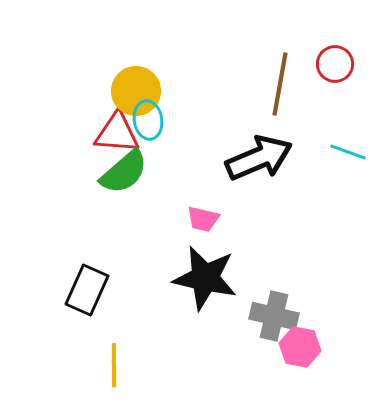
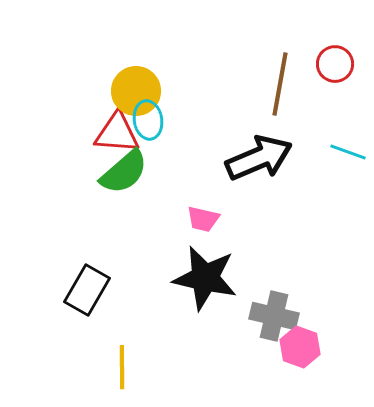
black rectangle: rotated 6 degrees clockwise
pink hexagon: rotated 9 degrees clockwise
yellow line: moved 8 px right, 2 px down
